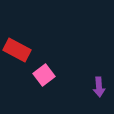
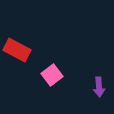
pink square: moved 8 px right
